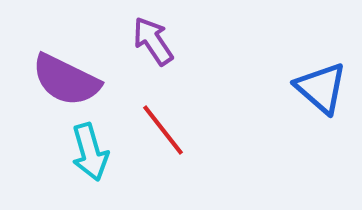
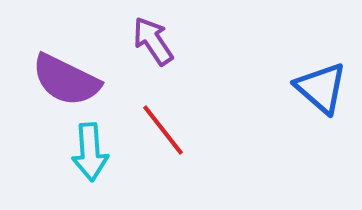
cyan arrow: rotated 12 degrees clockwise
